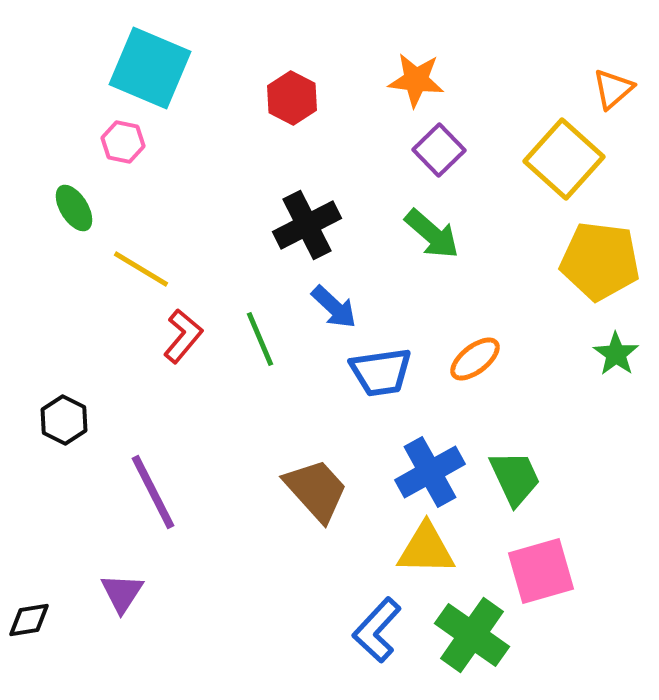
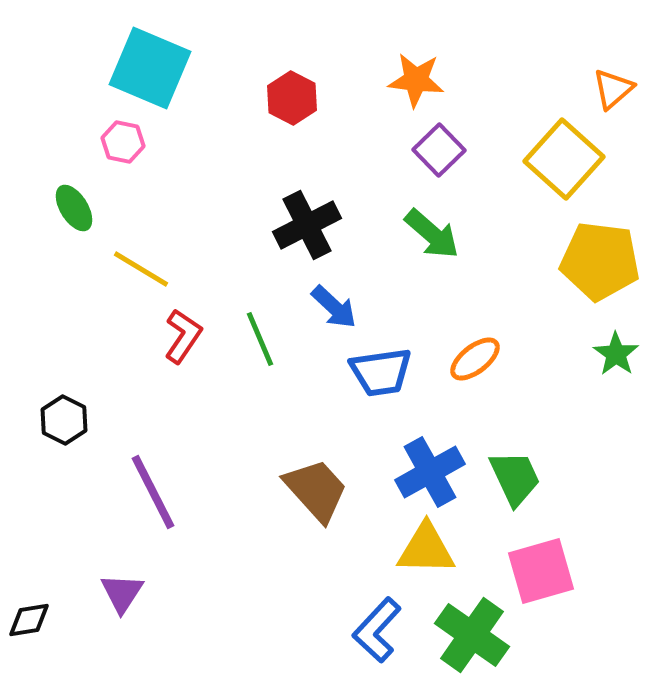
red L-shape: rotated 6 degrees counterclockwise
